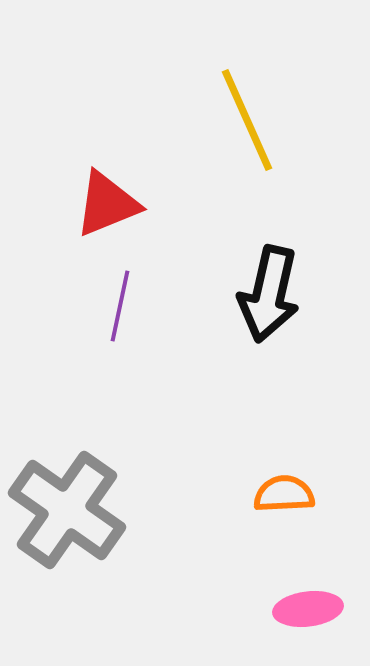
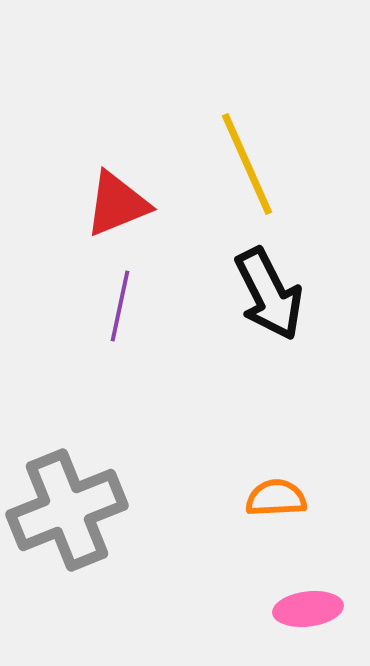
yellow line: moved 44 px down
red triangle: moved 10 px right
black arrow: rotated 40 degrees counterclockwise
orange semicircle: moved 8 px left, 4 px down
gray cross: rotated 33 degrees clockwise
